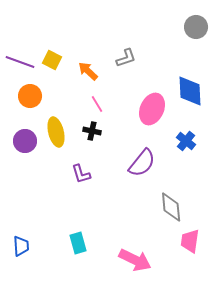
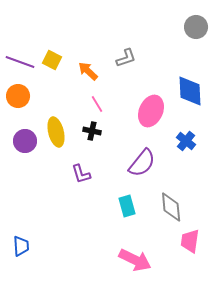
orange circle: moved 12 px left
pink ellipse: moved 1 px left, 2 px down
cyan rectangle: moved 49 px right, 37 px up
